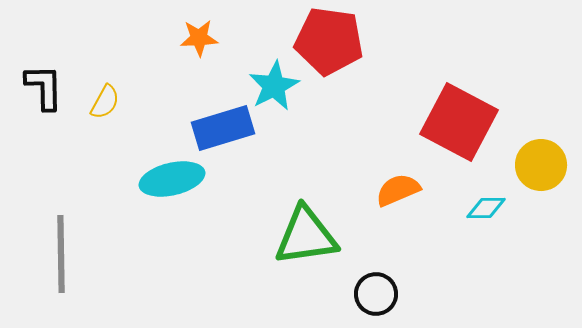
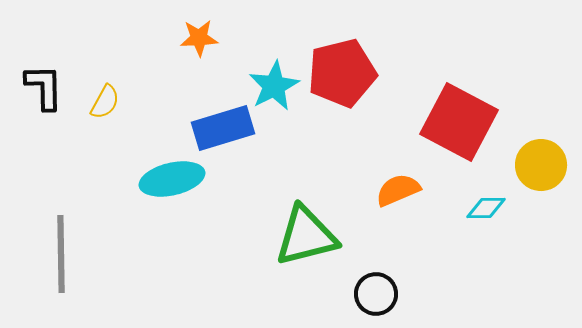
red pentagon: moved 13 px right, 32 px down; rotated 22 degrees counterclockwise
green triangle: rotated 6 degrees counterclockwise
